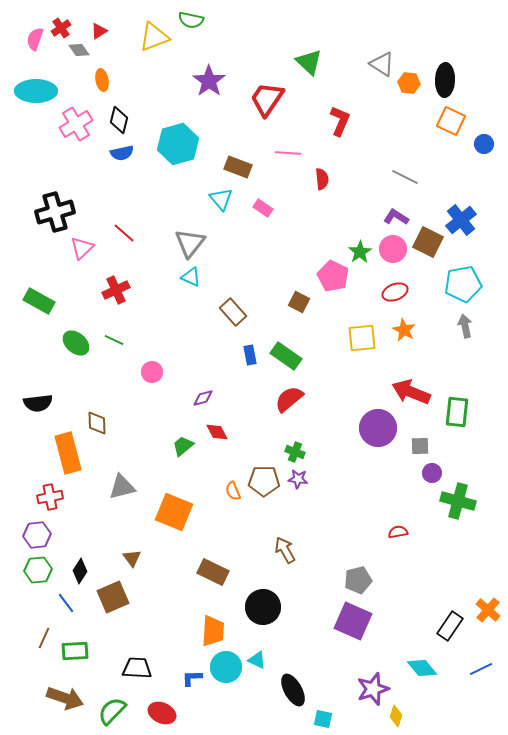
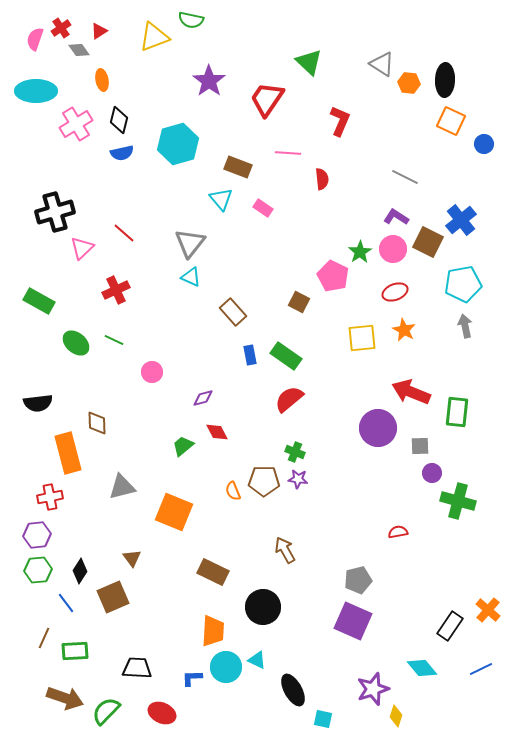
green semicircle at (112, 711): moved 6 px left
